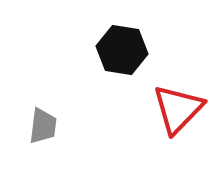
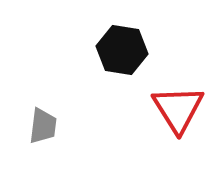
red triangle: rotated 16 degrees counterclockwise
